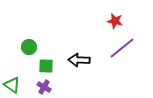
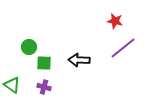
purple line: moved 1 px right
green square: moved 2 px left, 3 px up
purple cross: rotated 16 degrees counterclockwise
